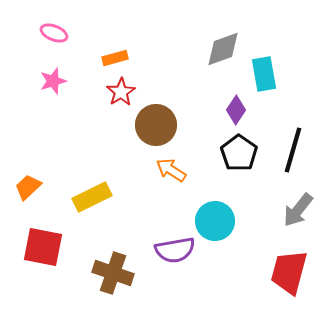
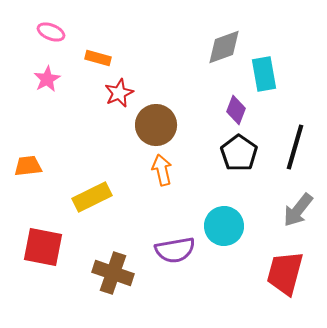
pink ellipse: moved 3 px left, 1 px up
gray diamond: moved 1 px right, 2 px up
orange rectangle: moved 17 px left; rotated 30 degrees clockwise
pink star: moved 6 px left, 2 px up; rotated 12 degrees counterclockwise
red star: moved 2 px left, 1 px down; rotated 8 degrees clockwise
purple diamond: rotated 12 degrees counterclockwise
black line: moved 2 px right, 3 px up
orange arrow: moved 9 px left; rotated 44 degrees clockwise
orange trapezoid: moved 21 px up; rotated 36 degrees clockwise
cyan circle: moved 9 px right, 5 px down
red trapezoid: moved 4 px left, 1 px down
